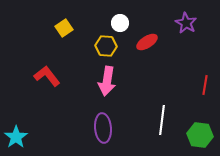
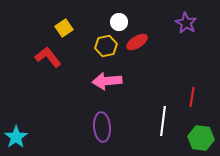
white circle: moved 1 px left, 1 px up
red ellipse: moved 10 px left
yellow hexagon: rotated 15 degrees counterclockwise
red L-shape: moved 1 px right, 19 px up
pink arrow: rotated 76 degrees clockwise
red line: moved 13 px left, 12 px down
white line: moved 1 px right, 1 px down
purple ellipse: moved 1 px left, 1 px up
green hexagon: moved 1 px right, 3 px down
